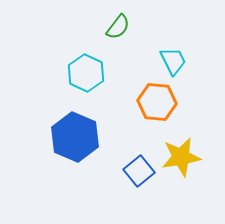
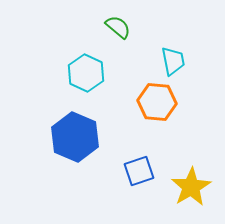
green semicircle: rotated 88 degrees counterclockwise
cyan trapezoid: rotated 16 degrees clockwise
yellow star: moved 10 px right, 30 px down; rotated 21 degrees counterclockwise
blue square: rotated 20 degrees clockwise
